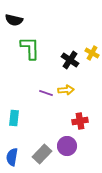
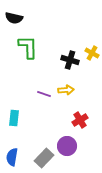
black semicircle: moved 2 px up
green L-shape: moved 2 px left, 1 px up
black cross: rotated 18 degrees counterclockwise
purple line: moved 2 px left, 1 px down
red cross: moved 1 px up; rotated 21 degrees counterclockwise
gray rectangle: moved 2 px right, 4 px down
